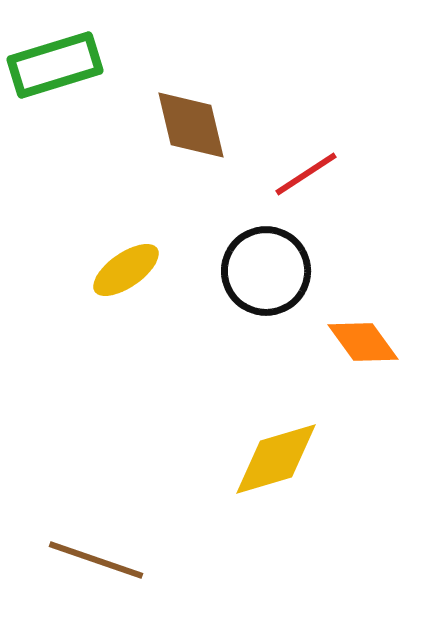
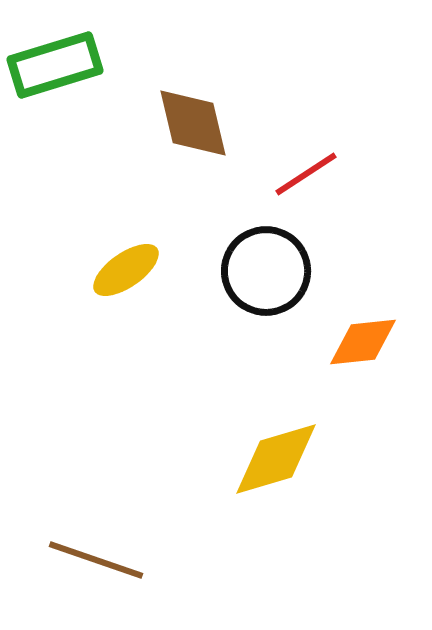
brown diamond: moved 2 px right, 2 px up
orange diamond: rotated 60 degrees counterclockwise
